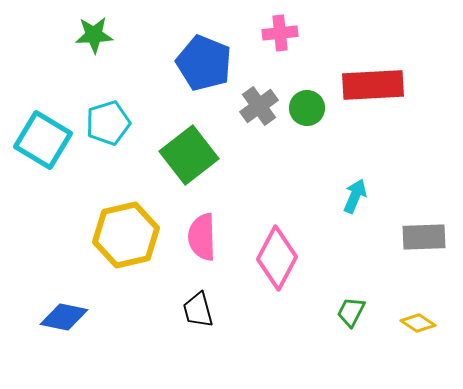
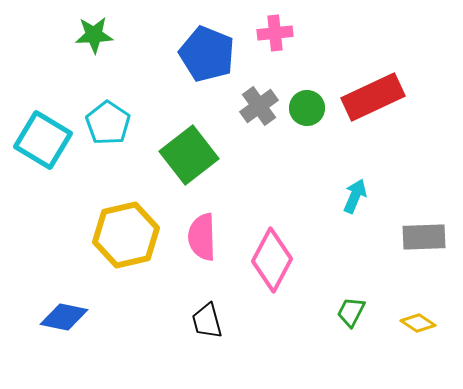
pink cross: moved 5 px left
blue pentagon: moved 3 px right, 9 px up
red rectangle: moved 12 px down; rotated 22 degrees counterclockwise
cyan pentagon: rotated 21 degrees counterclockwise
pink diamond: moved 5 px left, 2 px down
black trapezoid: moved 9 px right, 11 px down
